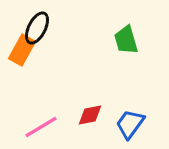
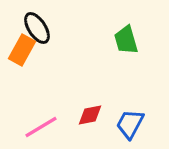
black ellipse: rotated 60 degrees counterclockwise
blue trapezoid: rotated 8 degrees counterclockwise
